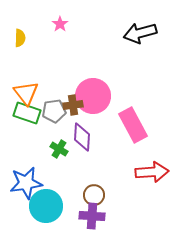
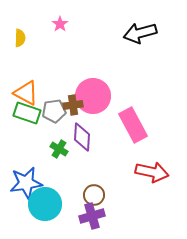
orange triangle: rotated 24 degrees counterclockwise
red arrow: rotated 16 degrees clockwise
cyan circle: moved 1 px left, 2 px up
purple cross: rotated 20 degrees counterclockwise
